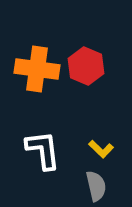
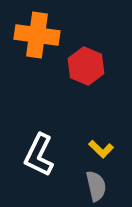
orange cross: moved 34 px up
white L-shape: moved 4 px left, 5 px down; rotated 147 degrees counterclockwise
